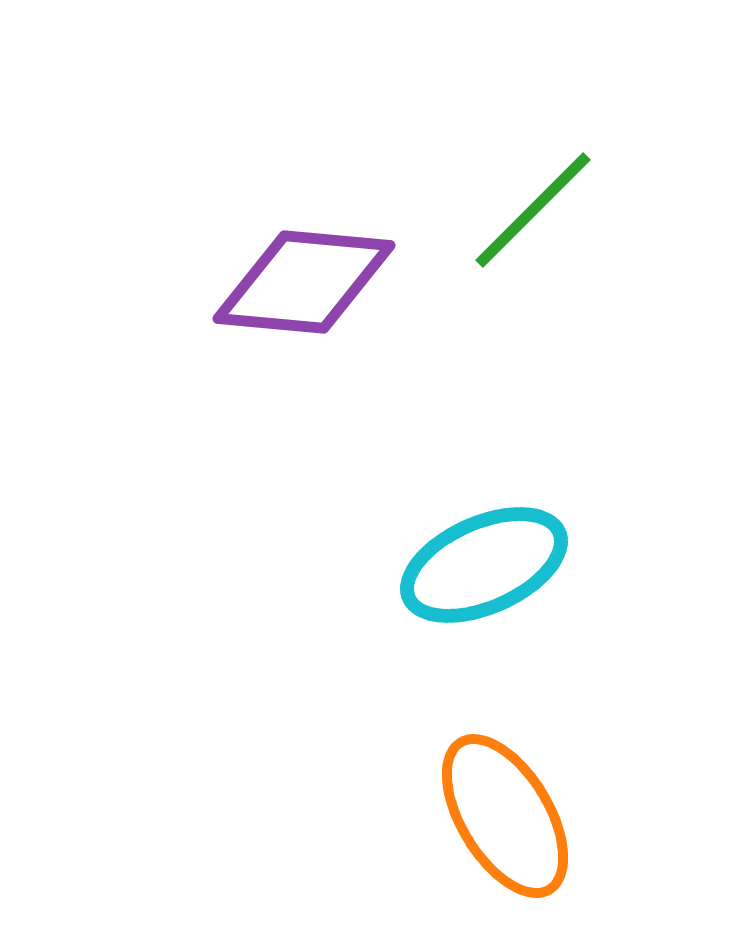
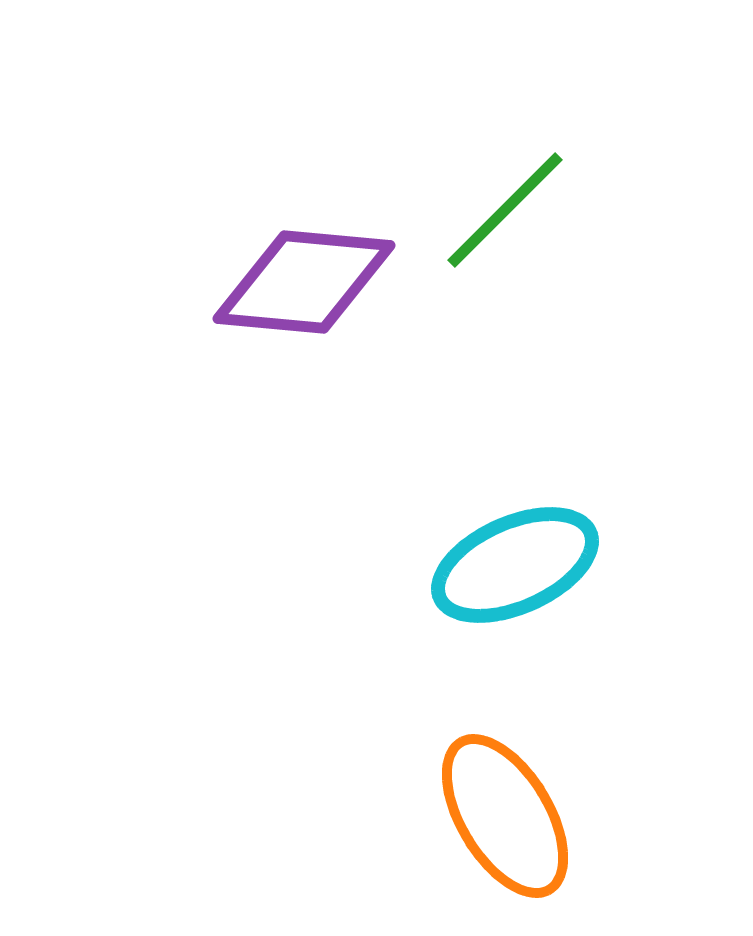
green line: moved 28 px left
cyan ellipse: moved 31 px right
